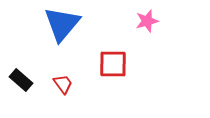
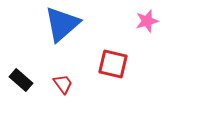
blue triangle: rotated 9 degrees clockwise
red square: rotated 12 degrees clockwise
